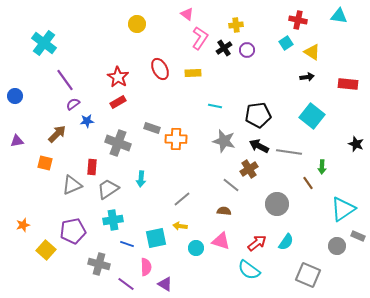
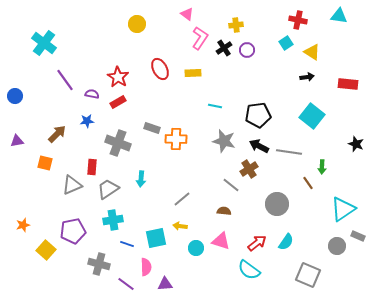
purple semicircle at (73, 104): moved 19 px right, 10 px up; rotated 48 degrees clockwise
purple triangle at (165, 284): rotated 35 degrees counterclockwise
